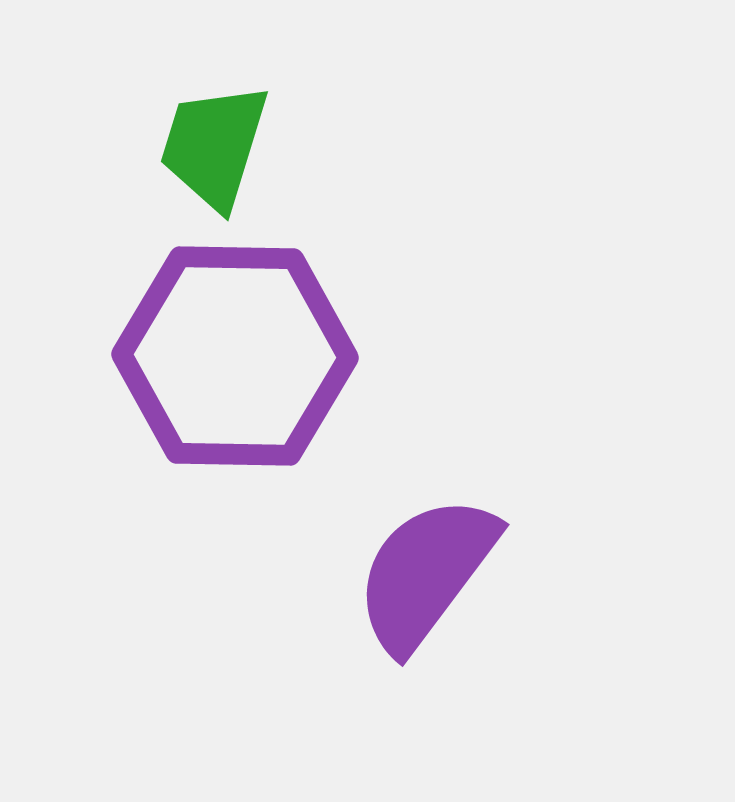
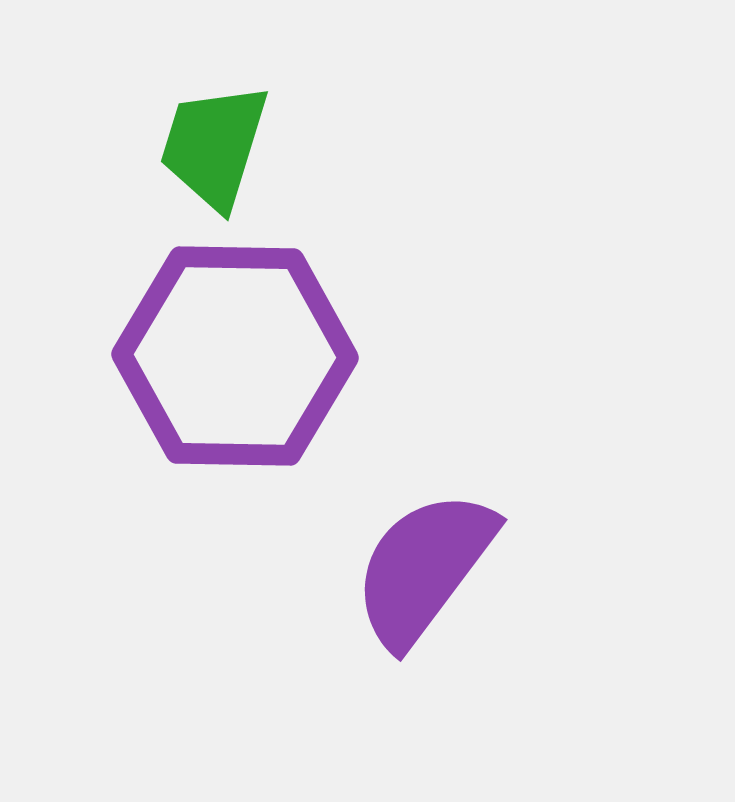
purple semicircle: moved 2 px left, 5 px up
